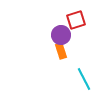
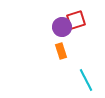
purple circle: moved 1 px right, 8 px up
cyan line: moved 2 px right, 1 px down
